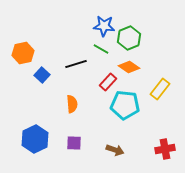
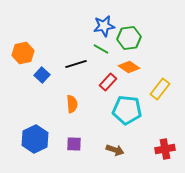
blue star: rotated 15 degrees counterclockwise
green hexagon: rotated 15 degrees clockwise
cyan pentagon: moved 2 px right, 5 px down
purple square: moved 1 px down
